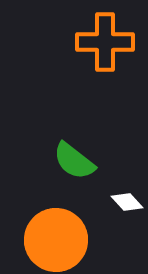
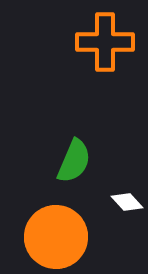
green semicircle: rotated 105 degrees counterclockwise
orange circle: moved 3 px up
